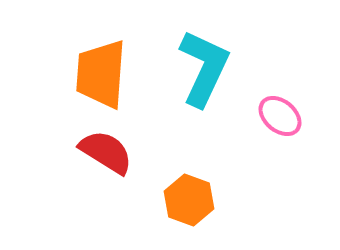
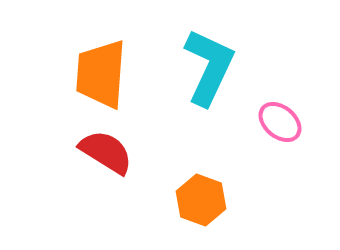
cyan L-shape: moved 5 px right, 1 px up
pink ellipse: moved 6 px down
orange hexagon: moved 12 px right
